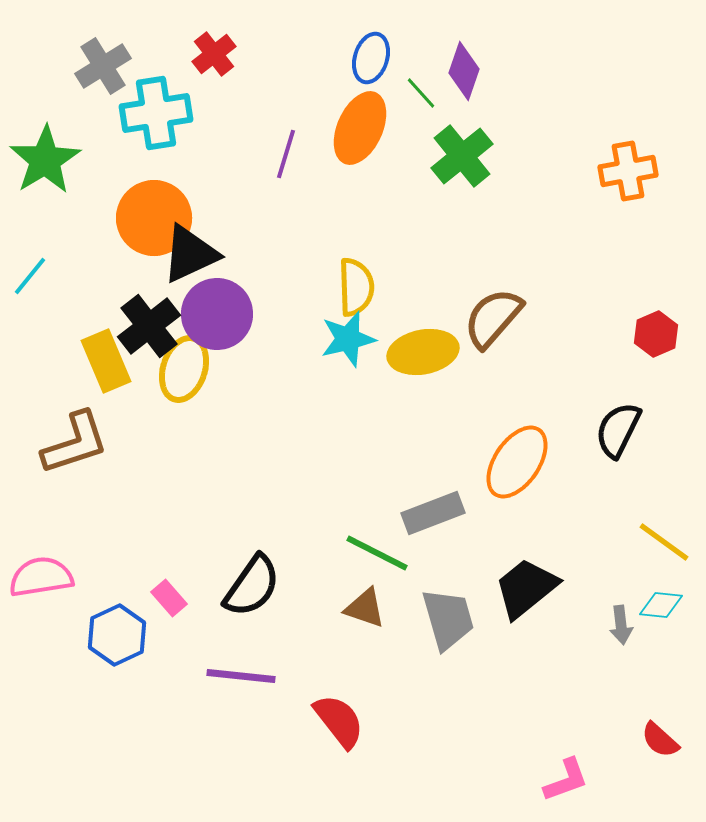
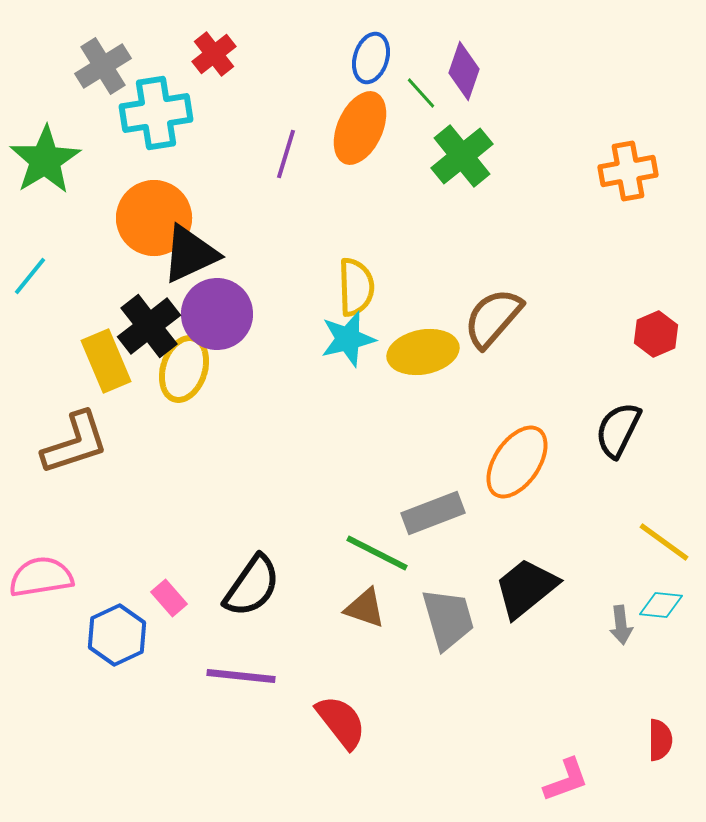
red semicircle at (339, 721): moved 2 px right, 1 px down
red semicircle at (660, 740): rotated 132 degrees counterclockwise
